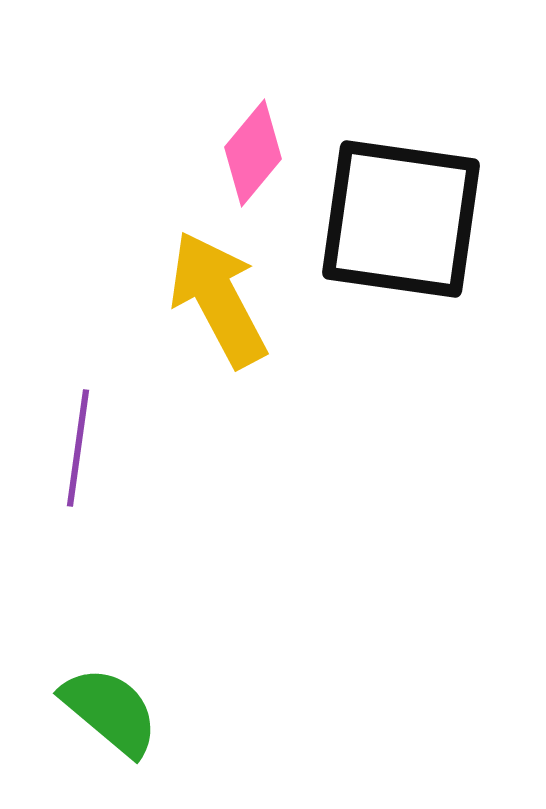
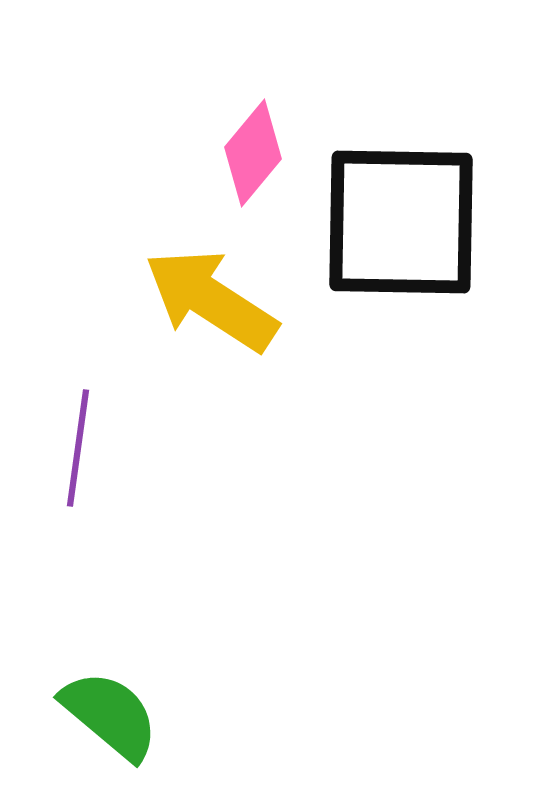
black square: moved 3 px down; rotated 7 degrees counterclockwise
yellow arrow: moved 7 px left, 1 px down; rotated 29 degrees counterclockwise
green semicircle: moved 4 px down
